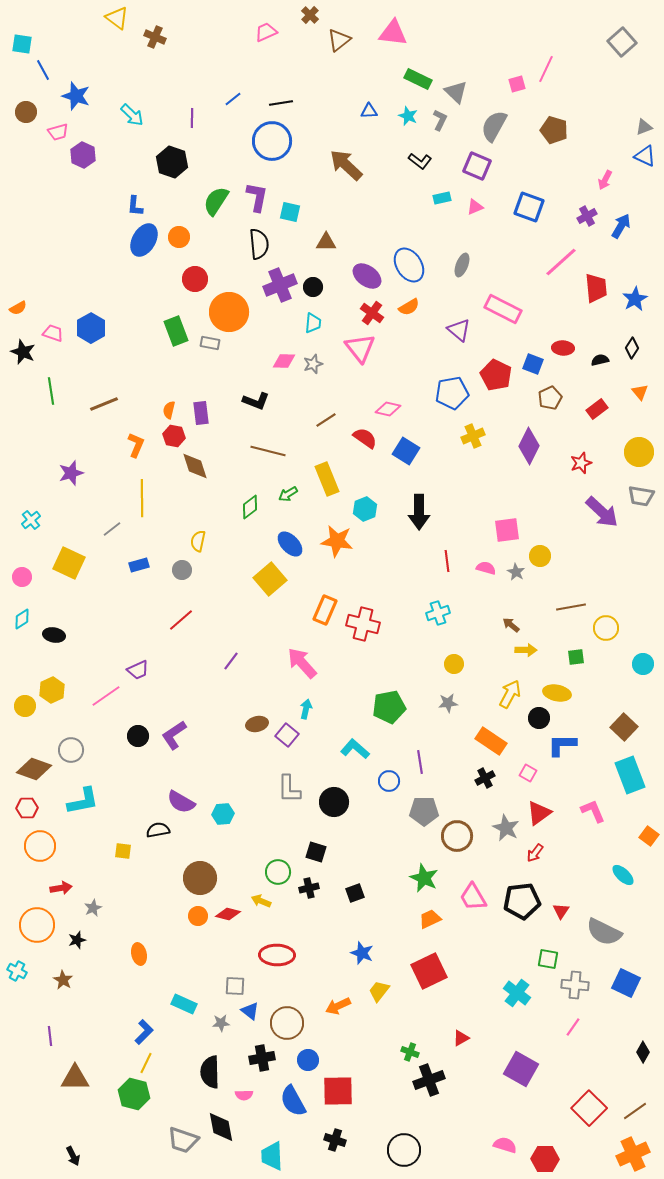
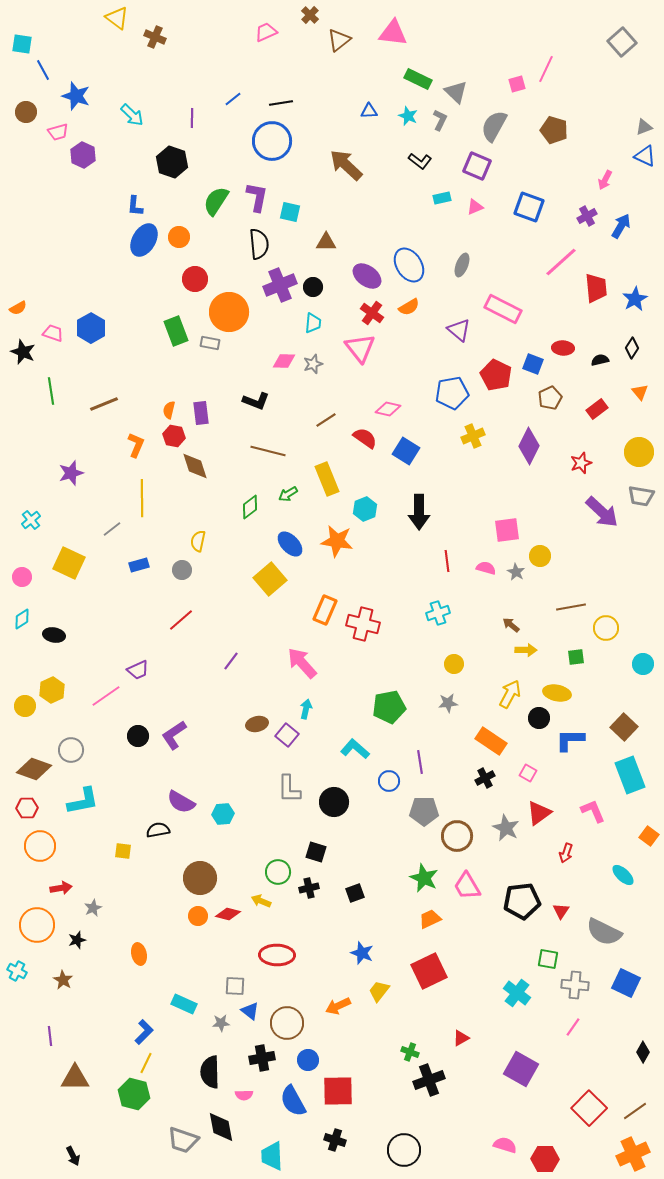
blue L-shape at (562, 745): moved 8 px right, 5 px up
red arrow at (535, 853): moved 31 px right; rotated 18 degrees counterclockwise
pink trapezoid at (473, 897): moved 6 px left, 11 px up
